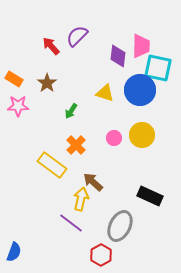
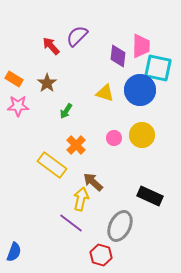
green arrow: moved 5 px left
red hexagon: rotated 15 degrees counterclockwise
